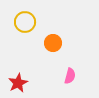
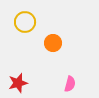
pink semicircle: moved 8 px down
red star: rotated 12 degrees clockwise
